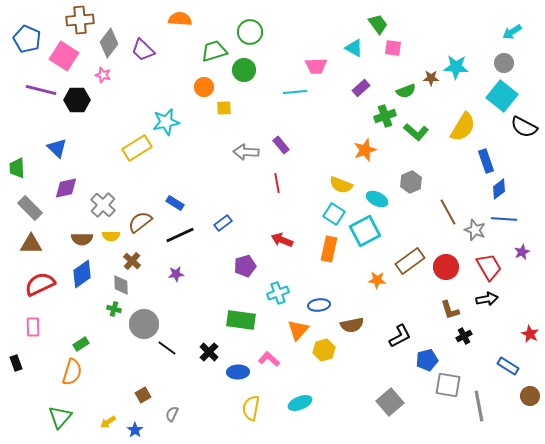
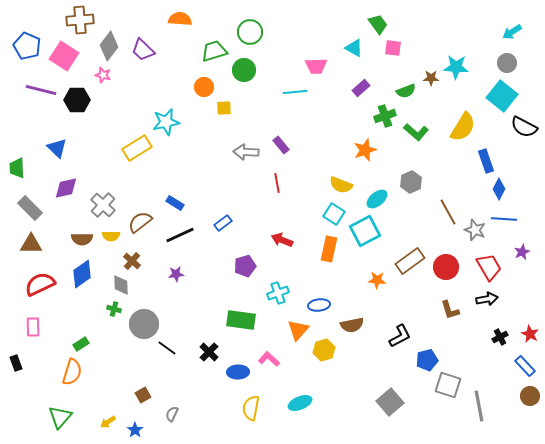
blue pentagon at (27, 39): moved 7 px down
gray diamond at (109, 43): moved 3 px down
gray circle at (504, 63): moved 3 px right
blue diamond at (499, 189): rotated 25 degrees counterclockwise
cyan ellipse at (377, 199): rotated 65 degrees counterclockwise
black cross at (464, 336): moved 36 px right, 1 px down
blue rectangle at (508, 366): moved 17 px right; rotated 15 degrees clockwise
gray square at (448, 385): rotated 8 degrees clockwise
